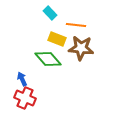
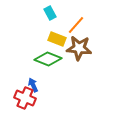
cyan rectangle: rotated 16 degrees clockwise
orange line: rotated 54 degrees counterclockwise
brown star: moved 2 px left
green diamond: rotated 28 degrees counterclockwise
blue arrow: moved 11 px right, 6 px down
